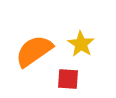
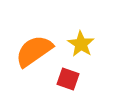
red square: rotated 15 degrees clockwise
